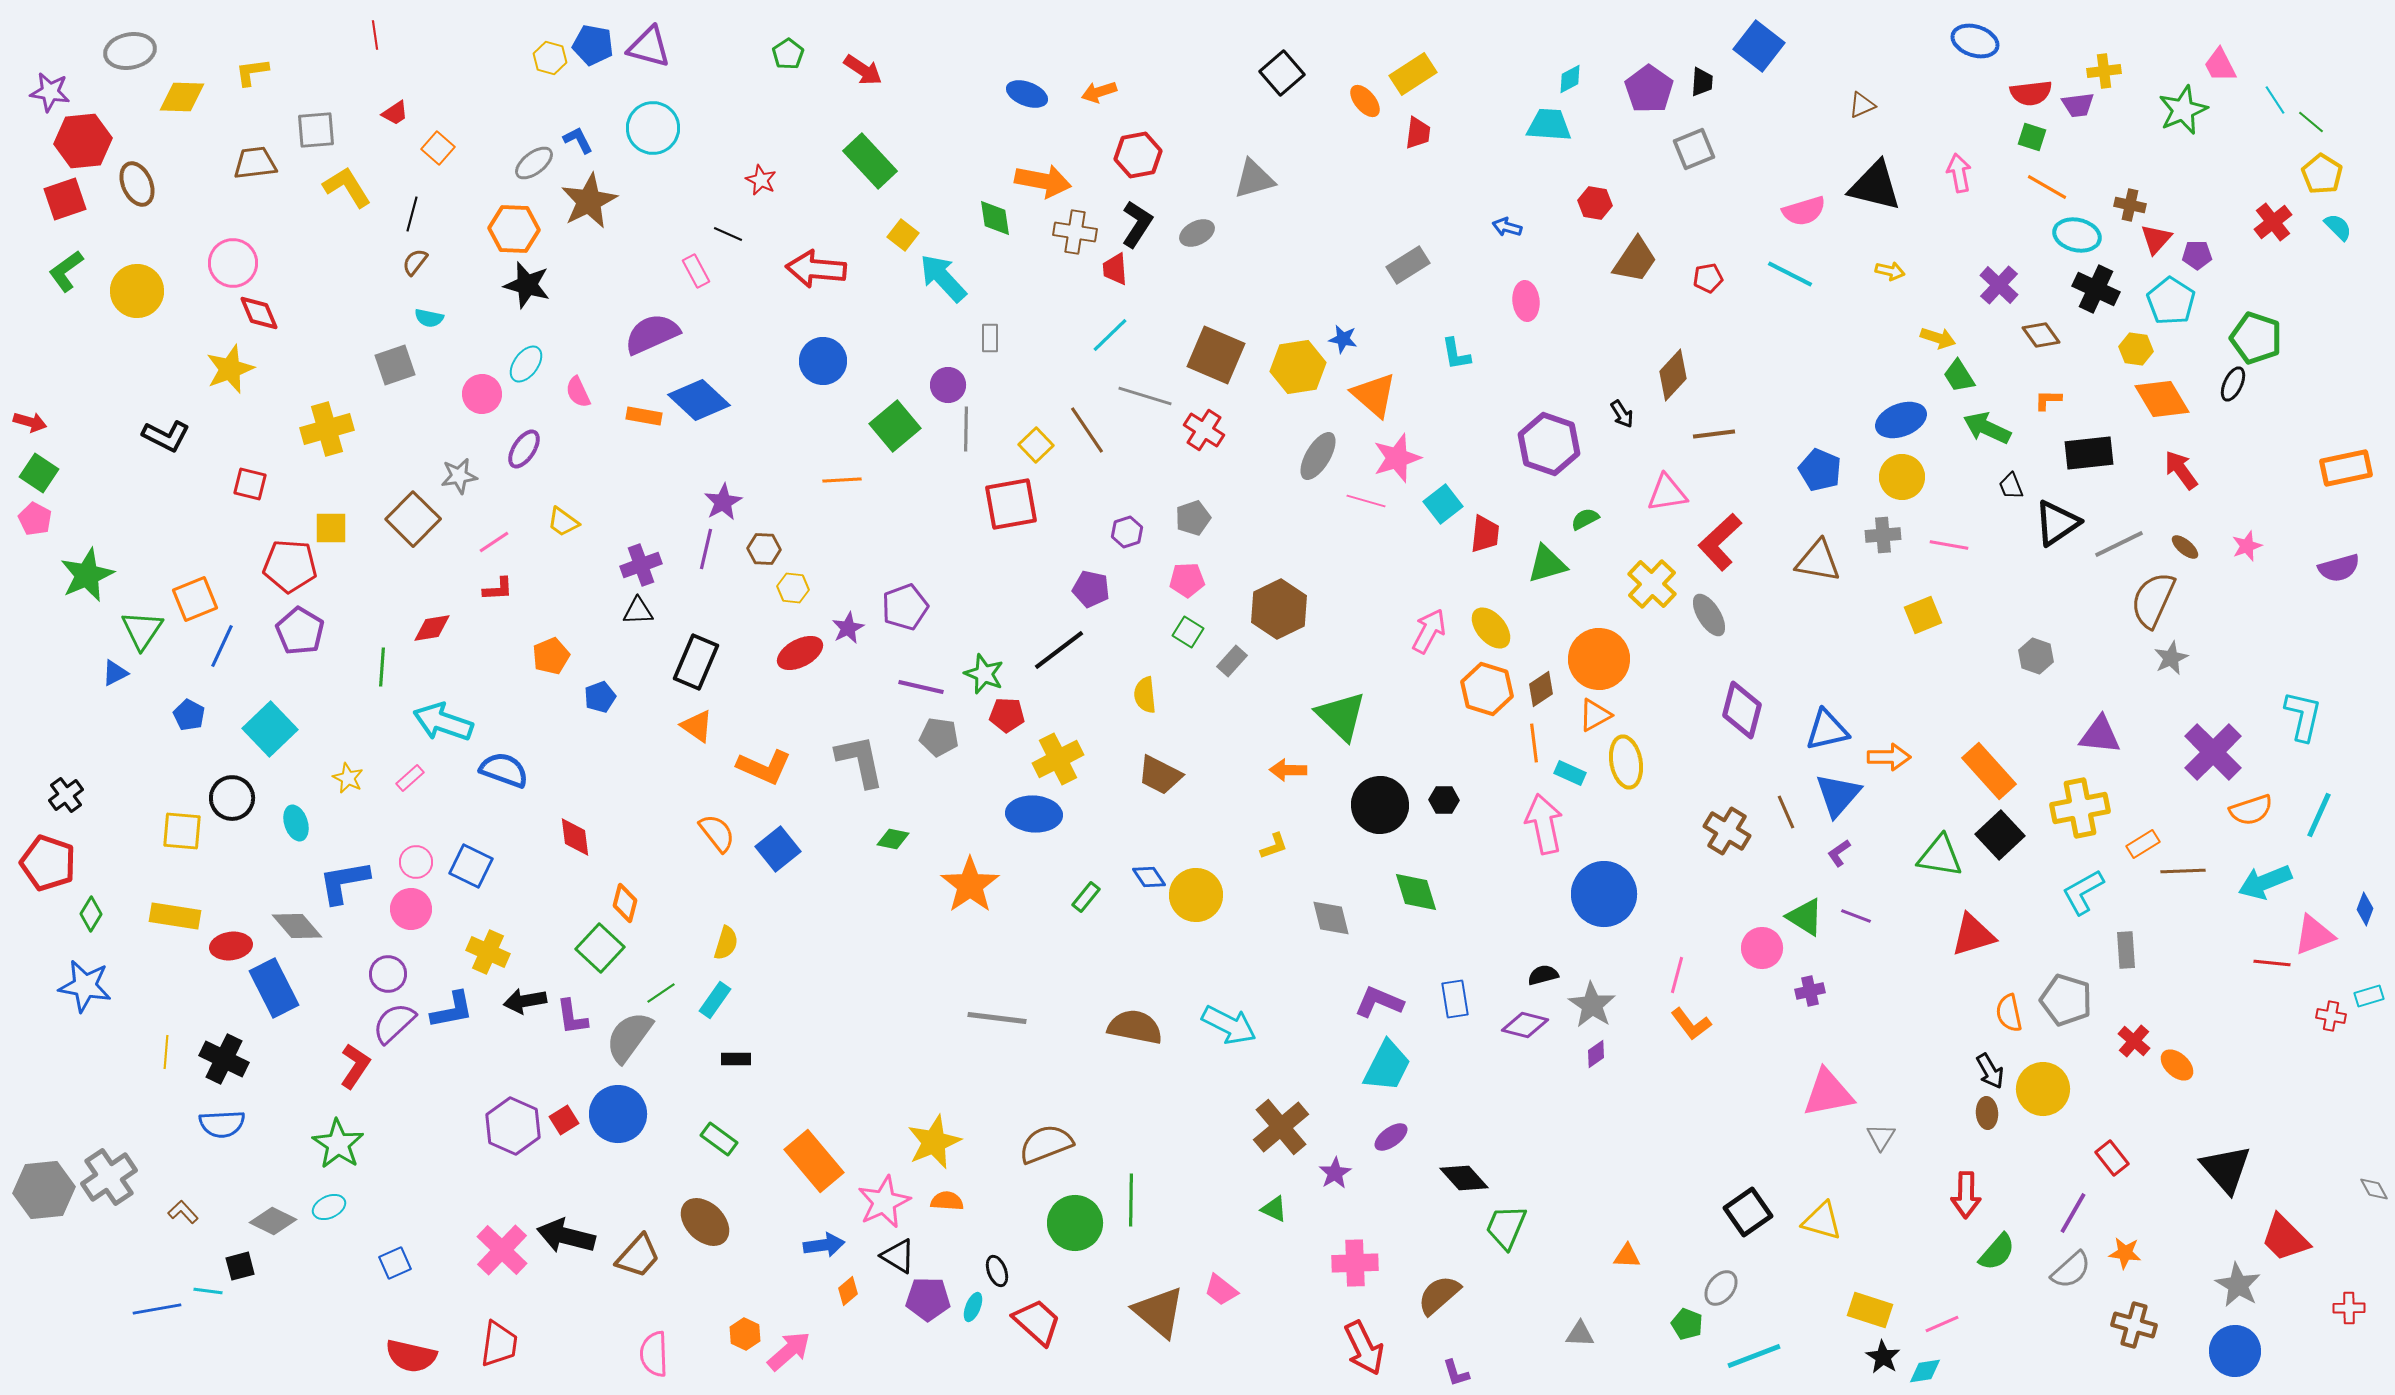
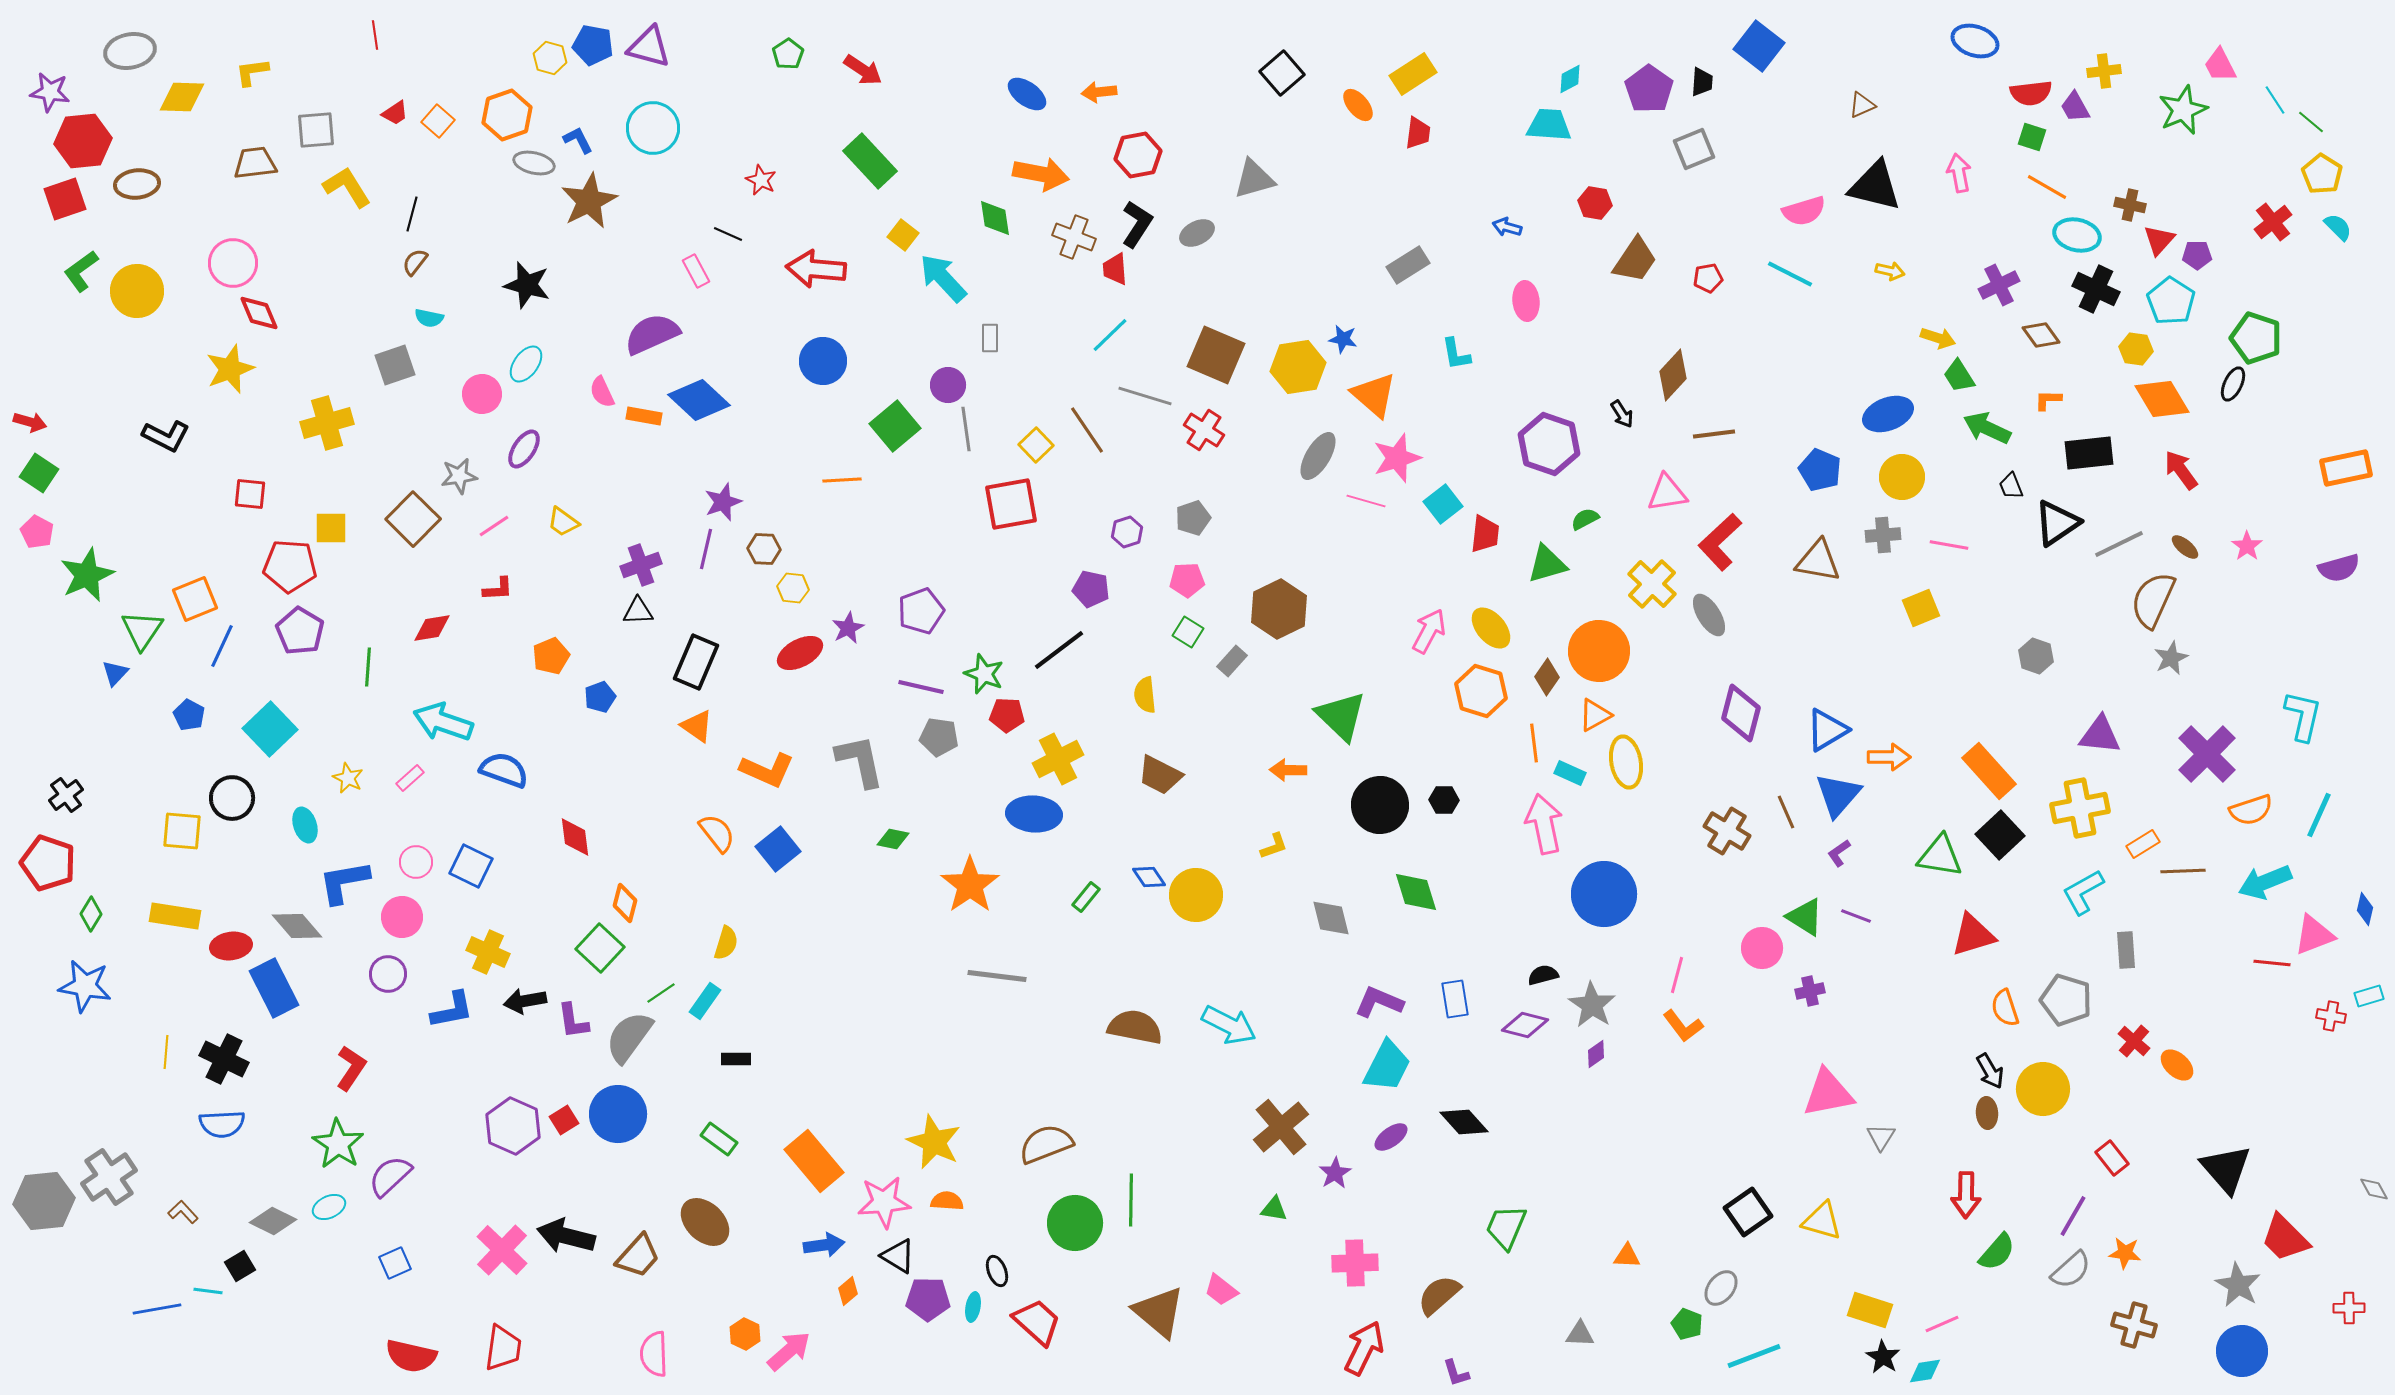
orange arrow at (1099, 92): rotated 12 degrees clockwise
blue ellipse at (1027, 94): rotated 15 degrees clockwise
orange ellipse at (1365, 101): moved 7 px left, 4 px down
purple trapezoid at (2078, 105): moved 3 px left, 2 px down; rotated 68 degrees clockwise
orange square at (438, 148): moved 27 px up
gray ellipse at (534, 163): rotated 51 degrees clockwise
orange arrow at (1043, 181): moved 2 px left, 7 px up
brown ellipse at (137, 184): rotated 72 degrees counterclockwise
orange hexagon at (514, 229): moved 7 px left, 114 px up; rotated 21 degrees counterclockwise
brown cross at (1075, 232): moved 1 px left, 5 px down; rotated 12 degrees clockwise
red triangle at (2156, 239): moved 3 px right, 1 px down
green L-shape at (66, 271): moved 15 px right
purple cross at (1999, 285): rotated 21 degrees clockwise
pink semicircle at (578, 392): moved 24 px right
blue ellipse at (1901, 420): moved 13 px left, 6 px up
yellow cross at (327, 429): moved 6 px up
gray line at (966, 429): rotated 9 degrees counterclockwise
red square at (250, 484): moved 10 px down; rotated 8 degrees counterclockwise
purple star at (723, 502): rotated 9 degrees clockwise
pink pentagon at (35, 519): moved 2 px right, 13 px down
pink line at (494, 542): moved 16 px up
pink star at (2247, 546): rotated 16 degrees counterclockwise
purple pentagon at (905, 607): moved 16 px right, 4 px down
yellow square at (1923, 615): moved 2 px left, 7 px up
orange circle at (1599, 659): moved 8 px up
green line at (382, 667): moved 14 px left
blue triangle at (115, 673): rotated 20 degrees counterclockwise
orange hexagon at (1487, 689): moved 6 px left, 2 px down
brown diamond at (1541, 689): moved 6 px right, 12 px up; rotated 21 degrees counterclockwise
purple diamond at (1742, 710): moved 1 px left, 3 px down
blue triangle at (1827, 730): rotated 18 degrees counterclockwise
purple cross at (2213, 752): moved 6 px left, 2 px down
orange L-shape at (764, 767): moved 3 px right, 3 px down
cyan ellipse at (296, 823): moved 9 px right, 2 px down
pink circle at (411, 909): moved 9 px left, 8 px down
blue diamond at (2365, 909): rotated 8 degrees counterclockwise
cyan rectangle at (715, 1000): moved 10 px left, 1 px down
orange semicircle at (2009, 1013): moved 4 px left, 5 px up; rotated 6 degrees counterclockwise
purple L-shape at (572, 1017): moved 1 px right, 4 px down
gray line at (997, 1018): moved 42 px up
purple semicircle at (394, 1023): moved 4 px left, 153 px down
orange L-shape at (1691, 1024): moved 8 px left, 2 px down
red L-shape at (355, 1066): moved 4 px left, 2 px down
yellow star at (934, 1142): rotated 24 degrees counterclockwise
black diamond at (1464, 1178): moved 56 px up
gray hexagon at (44, 1190): moved 11 px down
pink star at (884, 1202): rotated 20 degrees clockwise
green triangle at (1274, 1209): rotated 16 degrees counterclockwise
purple line at (2073, 1213): moved 3 px down
black square at (240, 1266): rotated 16 degrees counterclockwise
cyan ellipse at (973, 1307): rotated 12 degrees counterclockwise
red trapezoid at (499, 1344): moved 4 px right, 4 px down
red arrow at (1364, 1348): rotated 128 degrees counterclockwise
blue circle at (2235, 1351): moved 7 px right
